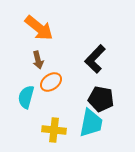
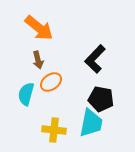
cyan semicircle: moved 3 px up
